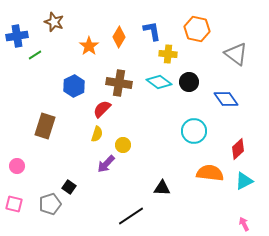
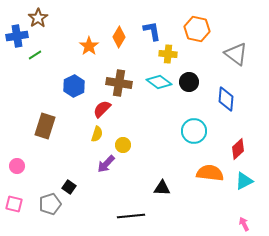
brown star: moved 16 px left, 4 px up; rotated 18 degrees clockwise
blue diamond: rotated 40 degrees clockwise
black line: rotated 28 degrees clockwise
